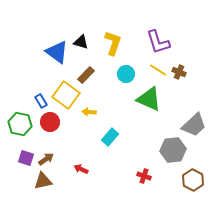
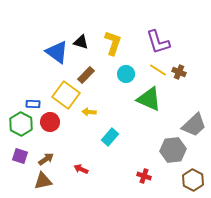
blue rectangle: moved 8 px left, 3 px down; rotated 56 degrees counterclockwise
green hexagon: moved 1 px right; rotated 15 degrees clockwise
purple square: moved 6 px left, 2 px up
